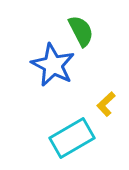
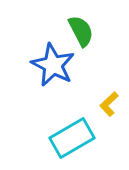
yellow L-shape: moved 3 px right
